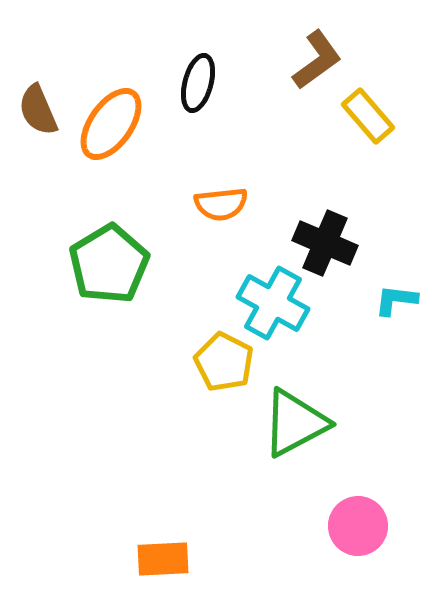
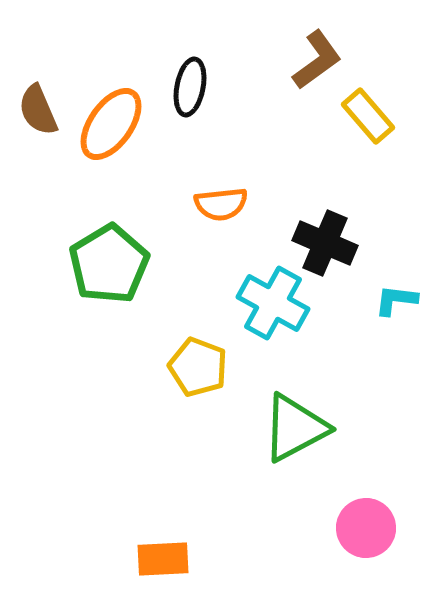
black ellipse: moved 8 px left, 4 px down; rotated 4 degrees counterclockwise
yellow pentagon: moved 26 px left, 5 px down; rotated 6 degrees counterclockwise
green triangle: moved 5 px down
pink circle: moved 8 px right, 2 px down
